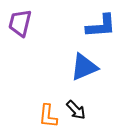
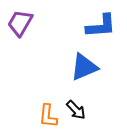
purple trapezoid: rotated 16 degrees clockwise
